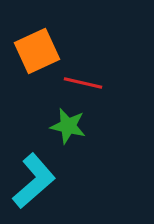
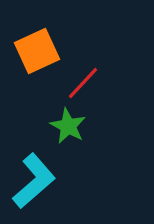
red line: rotated 60 degrees counterclockwise
green star: rotated 15 degrees clockwise
